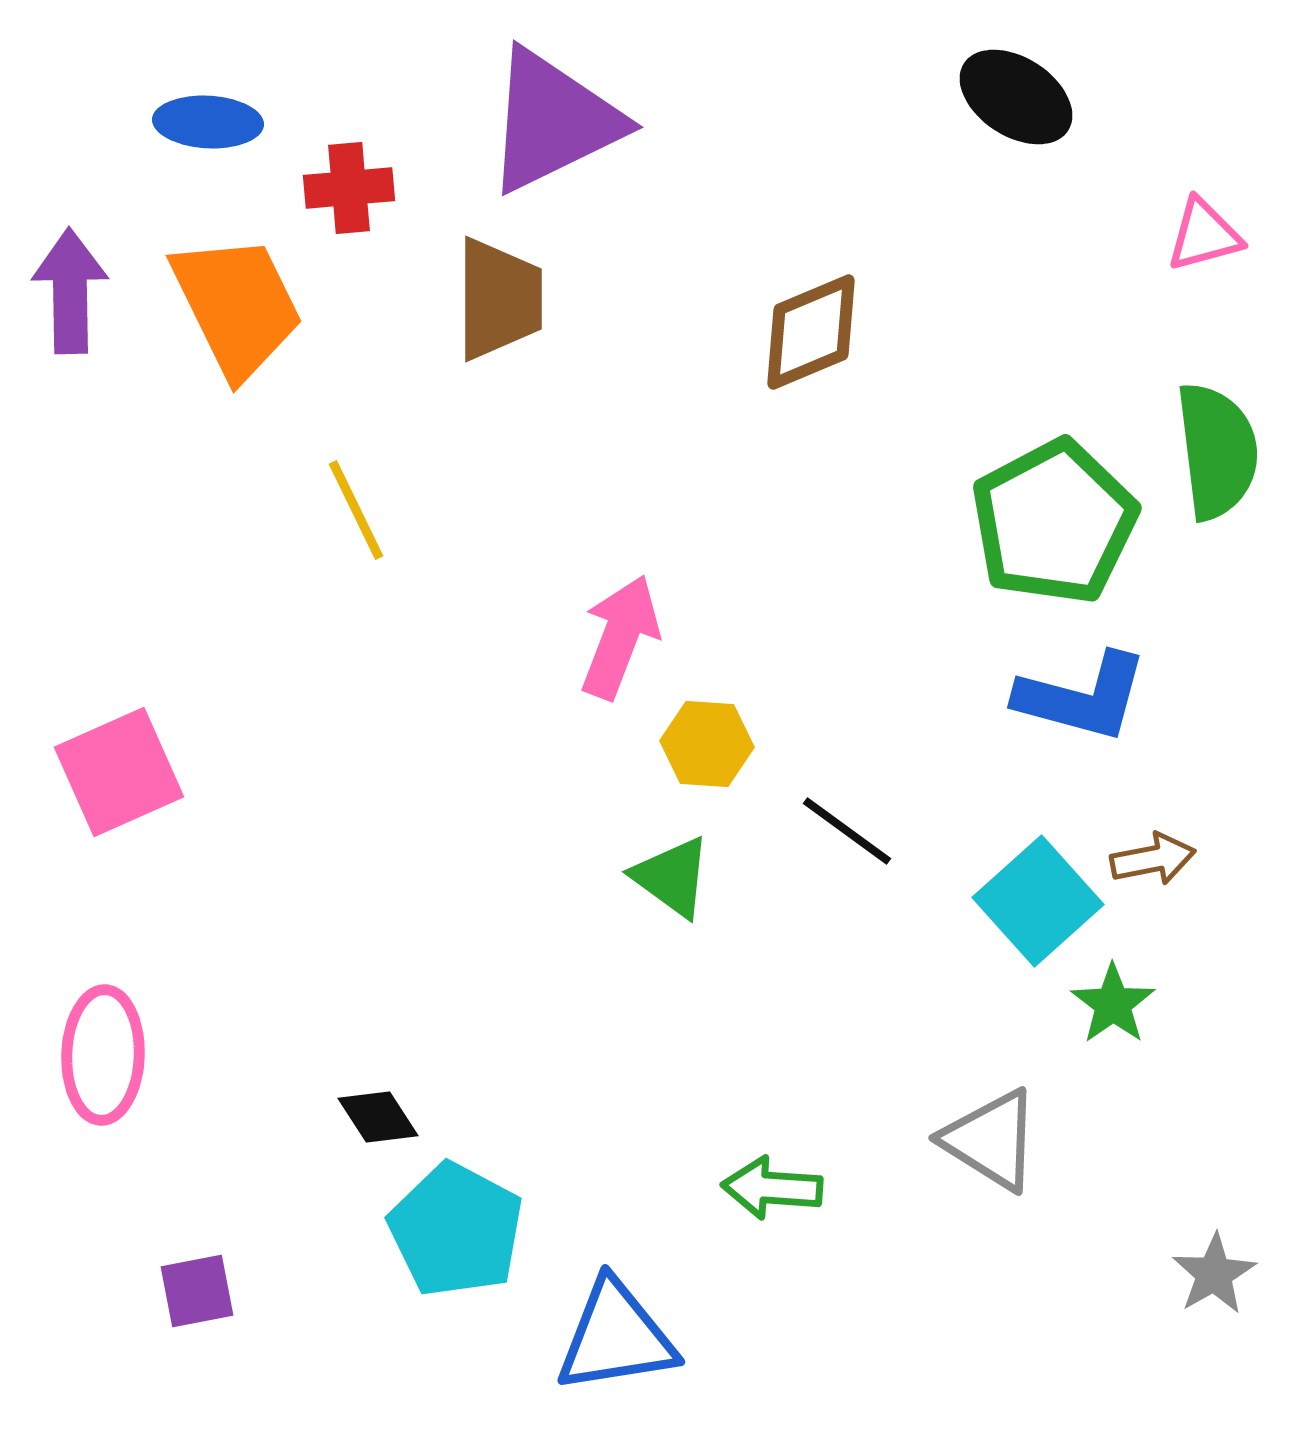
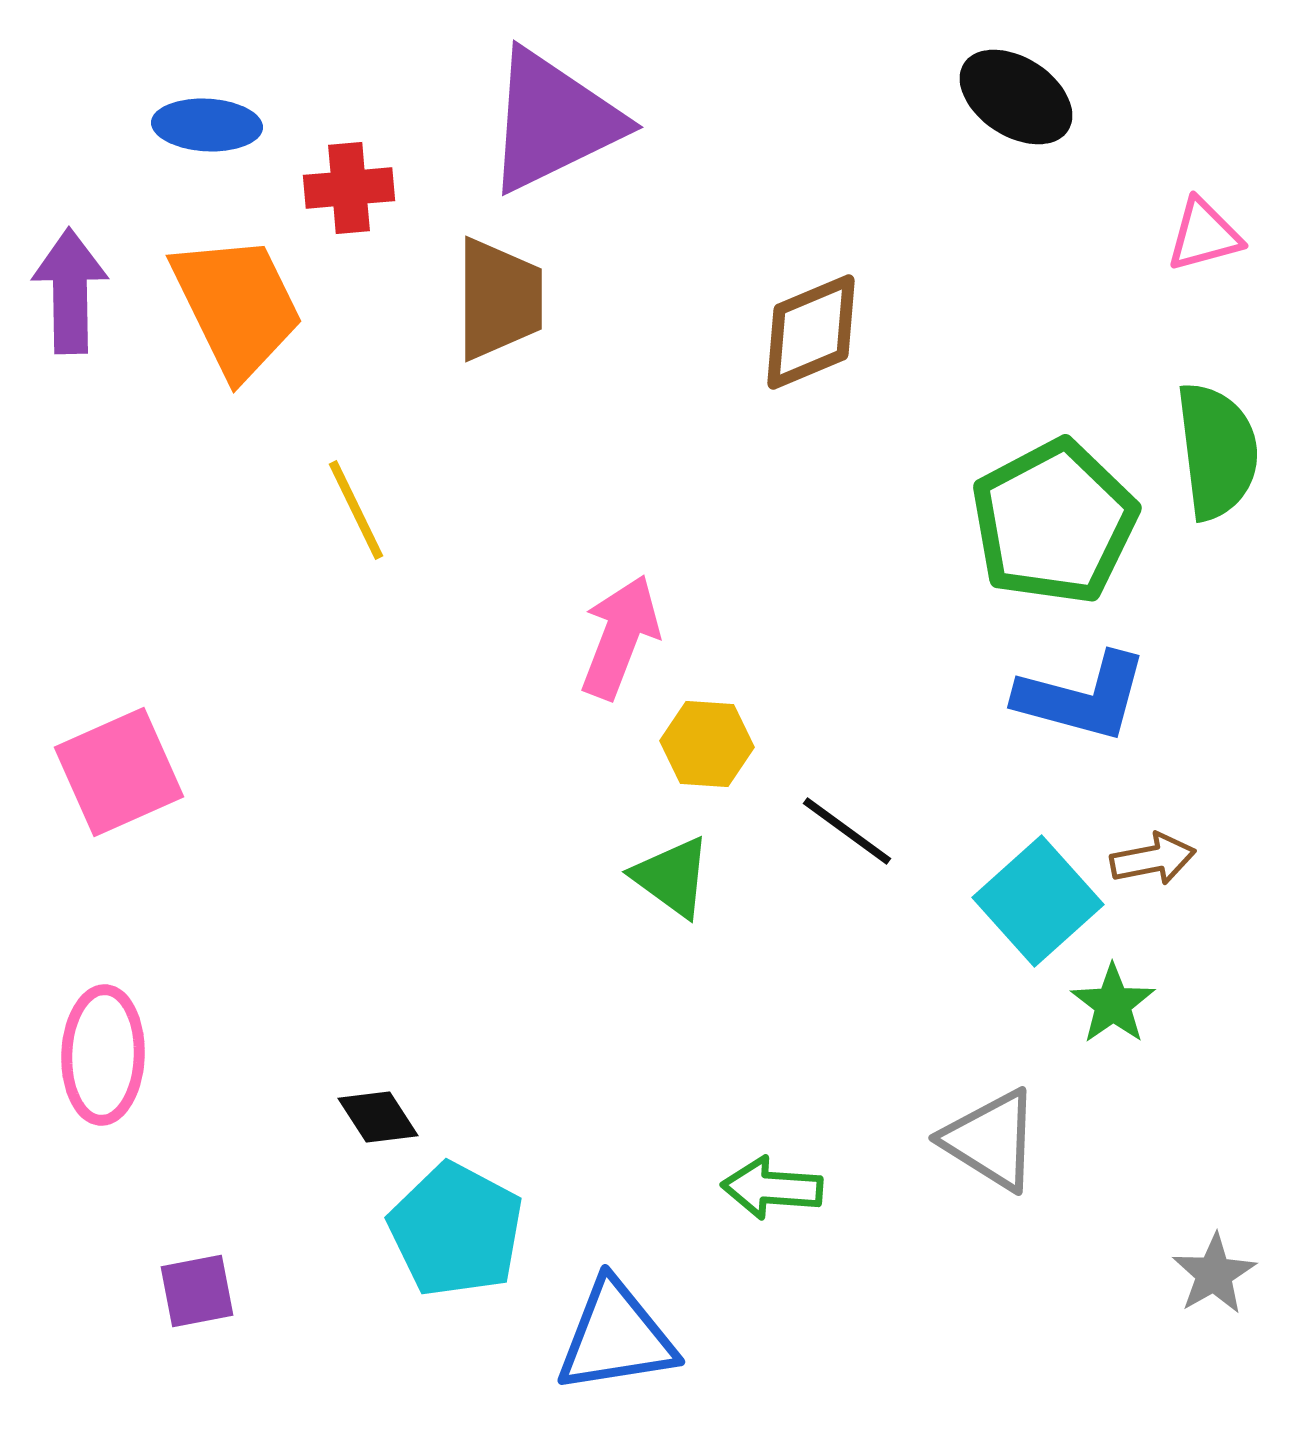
blue ellipse: moved 1 px left, 3 px down
